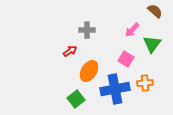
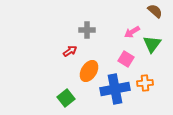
pink arrow: moved 2 px down; rotated 14 degrees clockwise
green square: moved 10 px left, 1 px up
